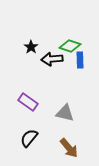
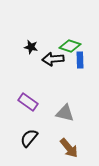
black star: rotated 24 degrees counterclockwise
black arrow: moved 1 px right
